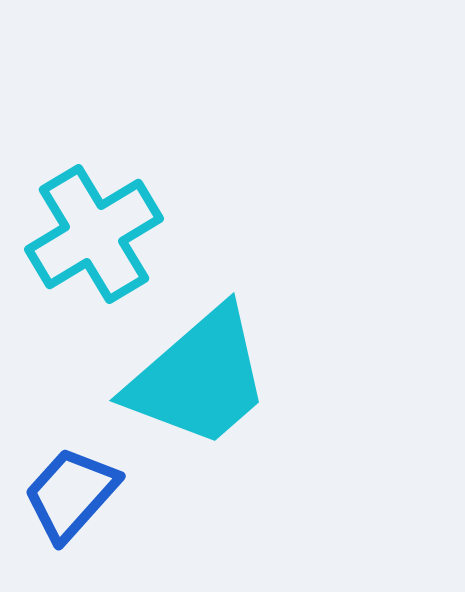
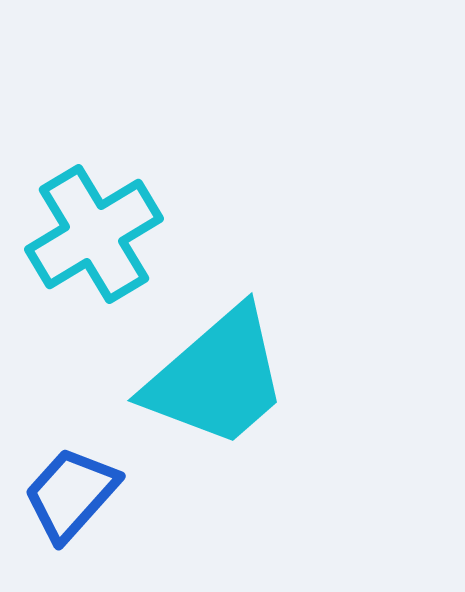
cyan trapezoid: moved 18 px right
